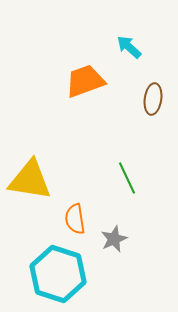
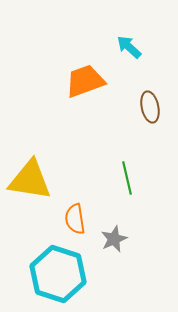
brown ellipse: moved 3 px left, 8 px down; rotated 20 degrees counterclockwise
green line: rotated 12 degrees clockwise
